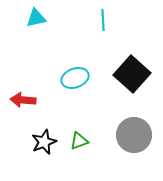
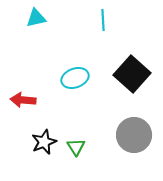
green triangle: moved 3 px left, 6 px down; rotated 42 degrees counterclockwise
